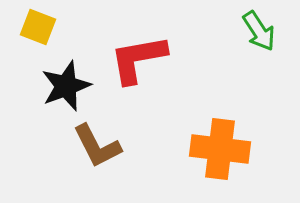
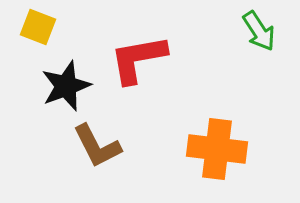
orange cross: moved 3 px left
